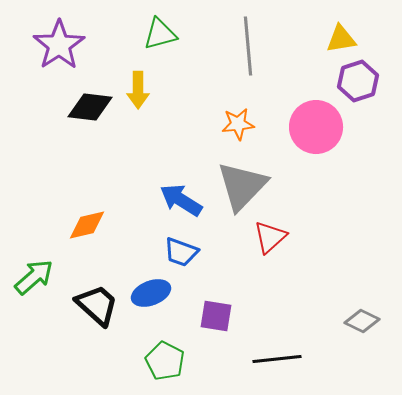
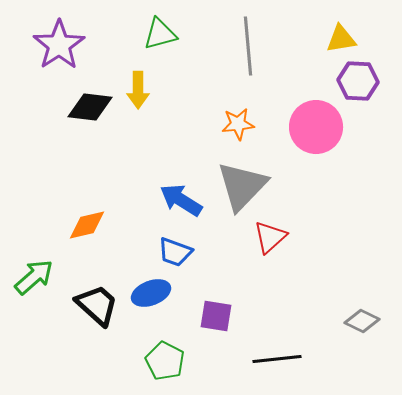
purple hexagon: rotated 21 degrees clockwise
blue trapezoid: moved 6 px left
